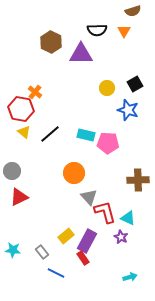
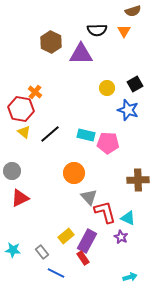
red triangle: moved 1 px right, 1 px down
